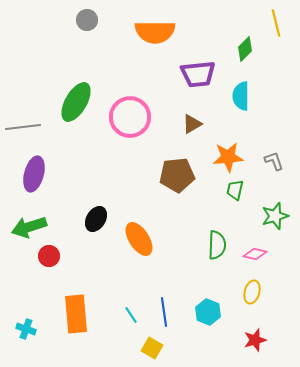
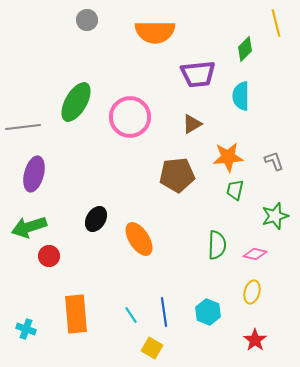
red star: rotated 20 degrees counterclockwise
